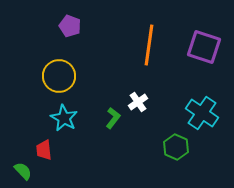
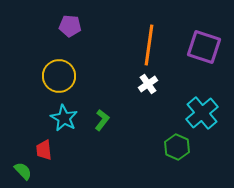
purple pentagon: rotated 15 degrees counterclockwise
white cross: moved 10 px right, 18 px up
cyan cross: rotated 16 degrees clockwise
green L-shape: moved 11 px left, 2 px down
green hexagon: moved 1 px right
